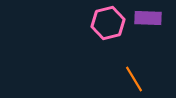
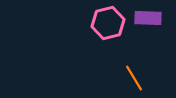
orange line: moved 1 px up
